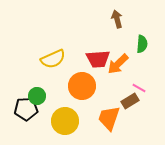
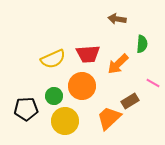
brown arrow: rotated 66 degrees counterclockwise
red trapezoid: moved 10 px left, 5 px up
pink line: moved 14 px right, 5 px up
green circle: moved 17 px right
orange trapezoid: rotated 28 degrees clockwise
